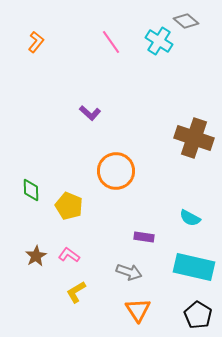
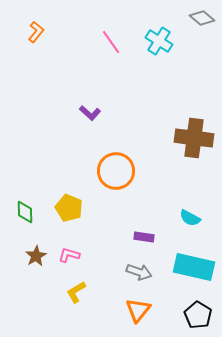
gray diamond: moved 16 px right, 3 px up
orange L-shape: moved 10 px up
brown cross: rotated 12 degrees counterclockwise
green diamond: moved 6 px left, 22 px down
yellow pentagon: moved 2 px down
pink L-shape: rotated 20 degrees counterclockwise
gray arrow: moved 10 px right
orange triangle: rotated 12 degrees clockwise
